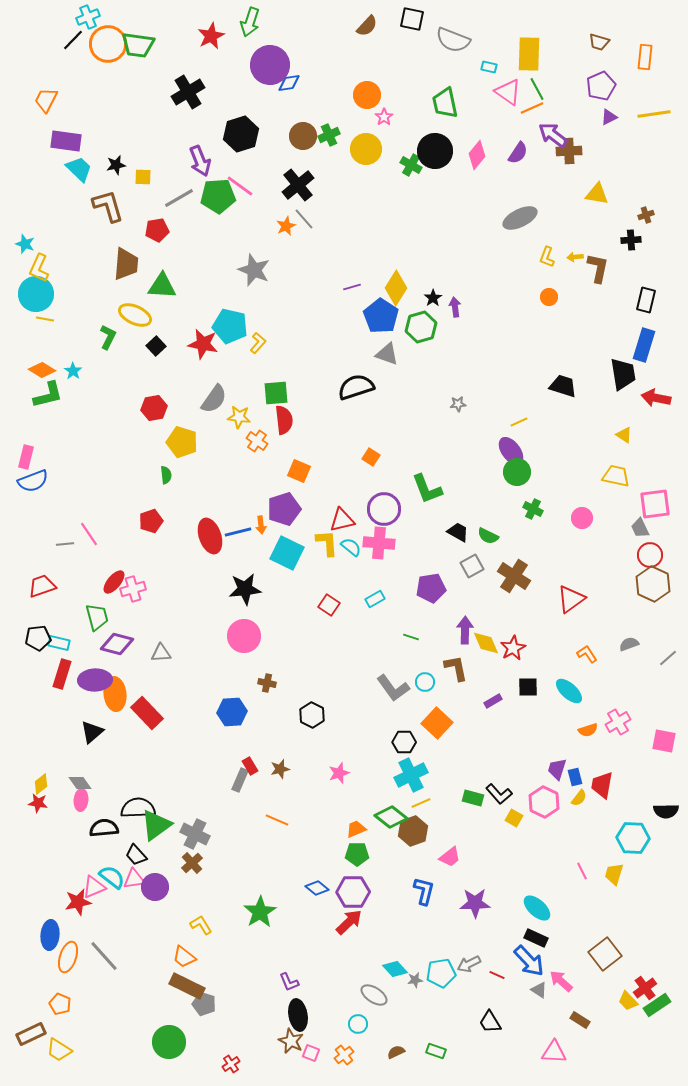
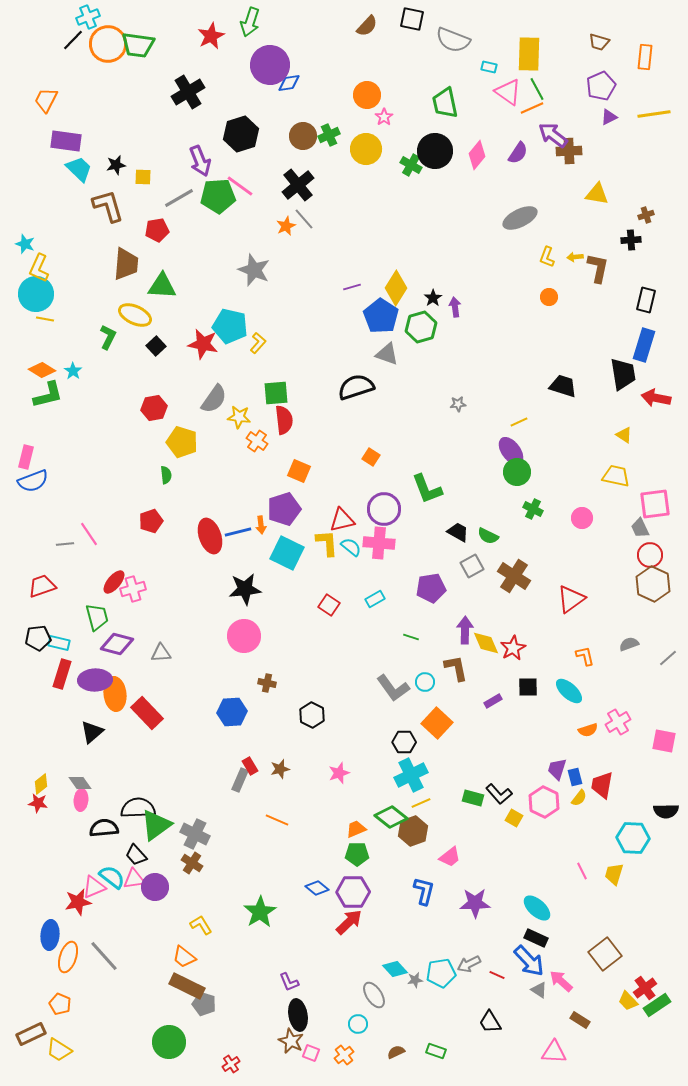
orange L-shape at (587, 654): moved 2 px left, 2 px down; rotated 20 degrees clockwise
brown cross at (192, 863): rotated 15 degrees counterclockwise
gray ellipse at (374, 995): rotated 24 degrees clockwise
